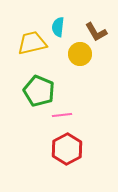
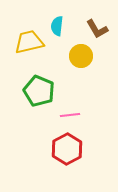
cyan semicircle: moved 1 px left, 1 px up
brown L-shape: moved 1 px right, 3 px up
yellow trapezoid: moved 3 px left, 1 px up
yellow circle: moved 1 px right, 2 px down
pink line: moved 8 px right
